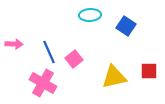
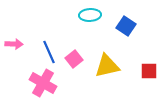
yellow triangle: moved 7 px left, 11 px up
